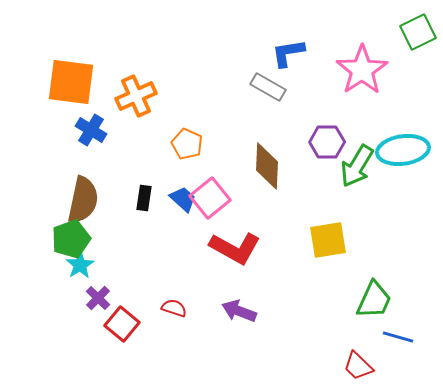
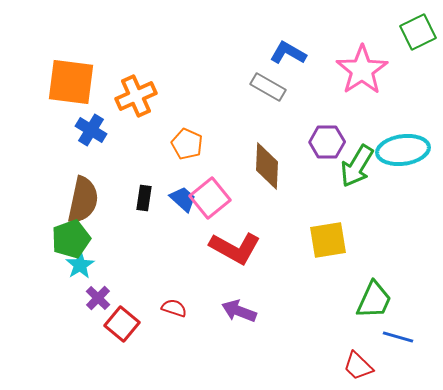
blue L-shape: rotated 39 degrees clockwise
